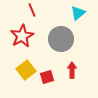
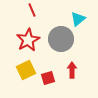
cyan triangle: moved 6 px down
red star: moved 6 px right, 4 px down
yellow square: rotated 12 degrees clockwise
red square: moved 1 px right, 1 px down
